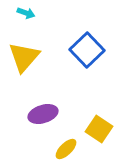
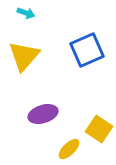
blue square: rotated 20 degrees clockwise
yellow triangle: moved 1 px up
yellow ellipse: moved 3 px right
